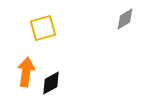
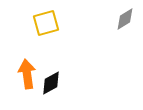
yellow square: moved 3 px right, 5 px up
orange arrow: moved 1 px right, 2 px down; rotated 16 degrees counterclockwise
